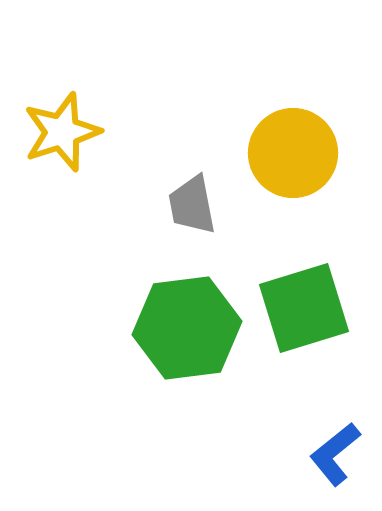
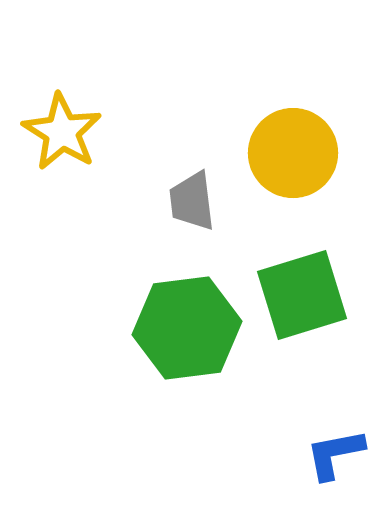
yellow star: rotated 22 degrees counterclockwise
gray trapezoid: moved 4 px up; rotated 4 degrees clockwise
green square: moved 2 px left, 13 px up
blue L-shape: rotated 28 degrees clockwise
